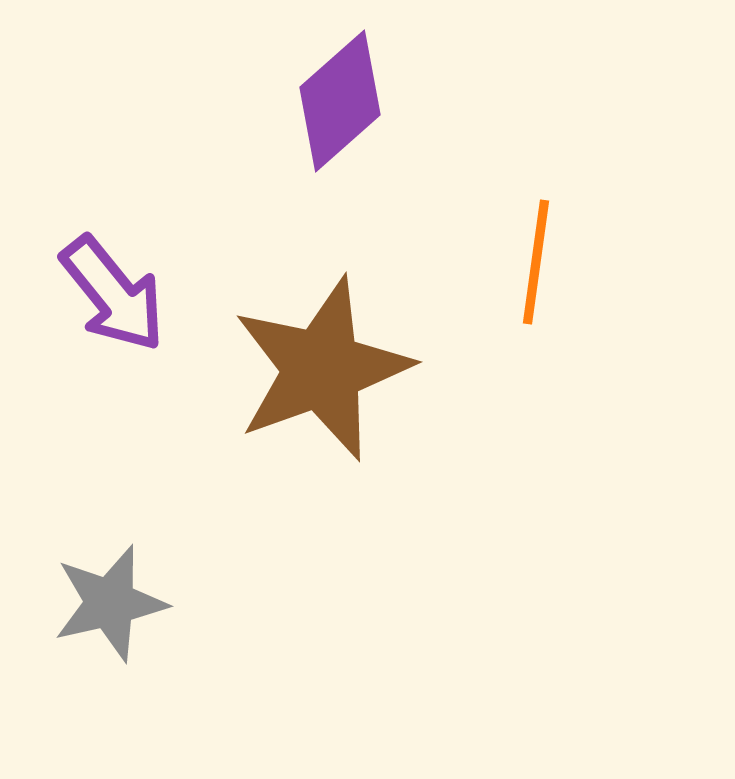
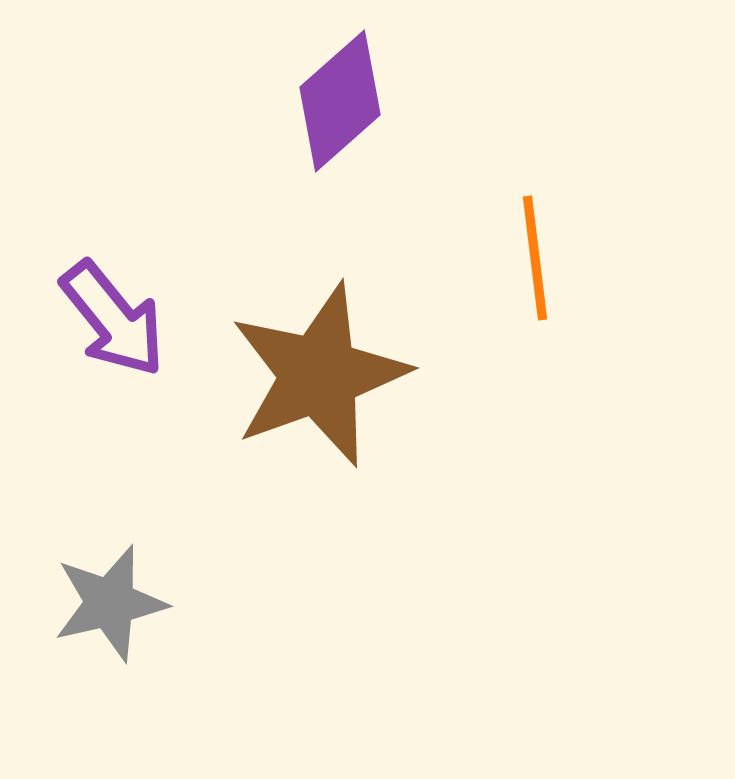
orange line: moved 1 px left, 4 px up; rotated 15 degrees counterclockwise
purple arrow: moved 25 px down
brown star: moved 3 px left, 6 px down
